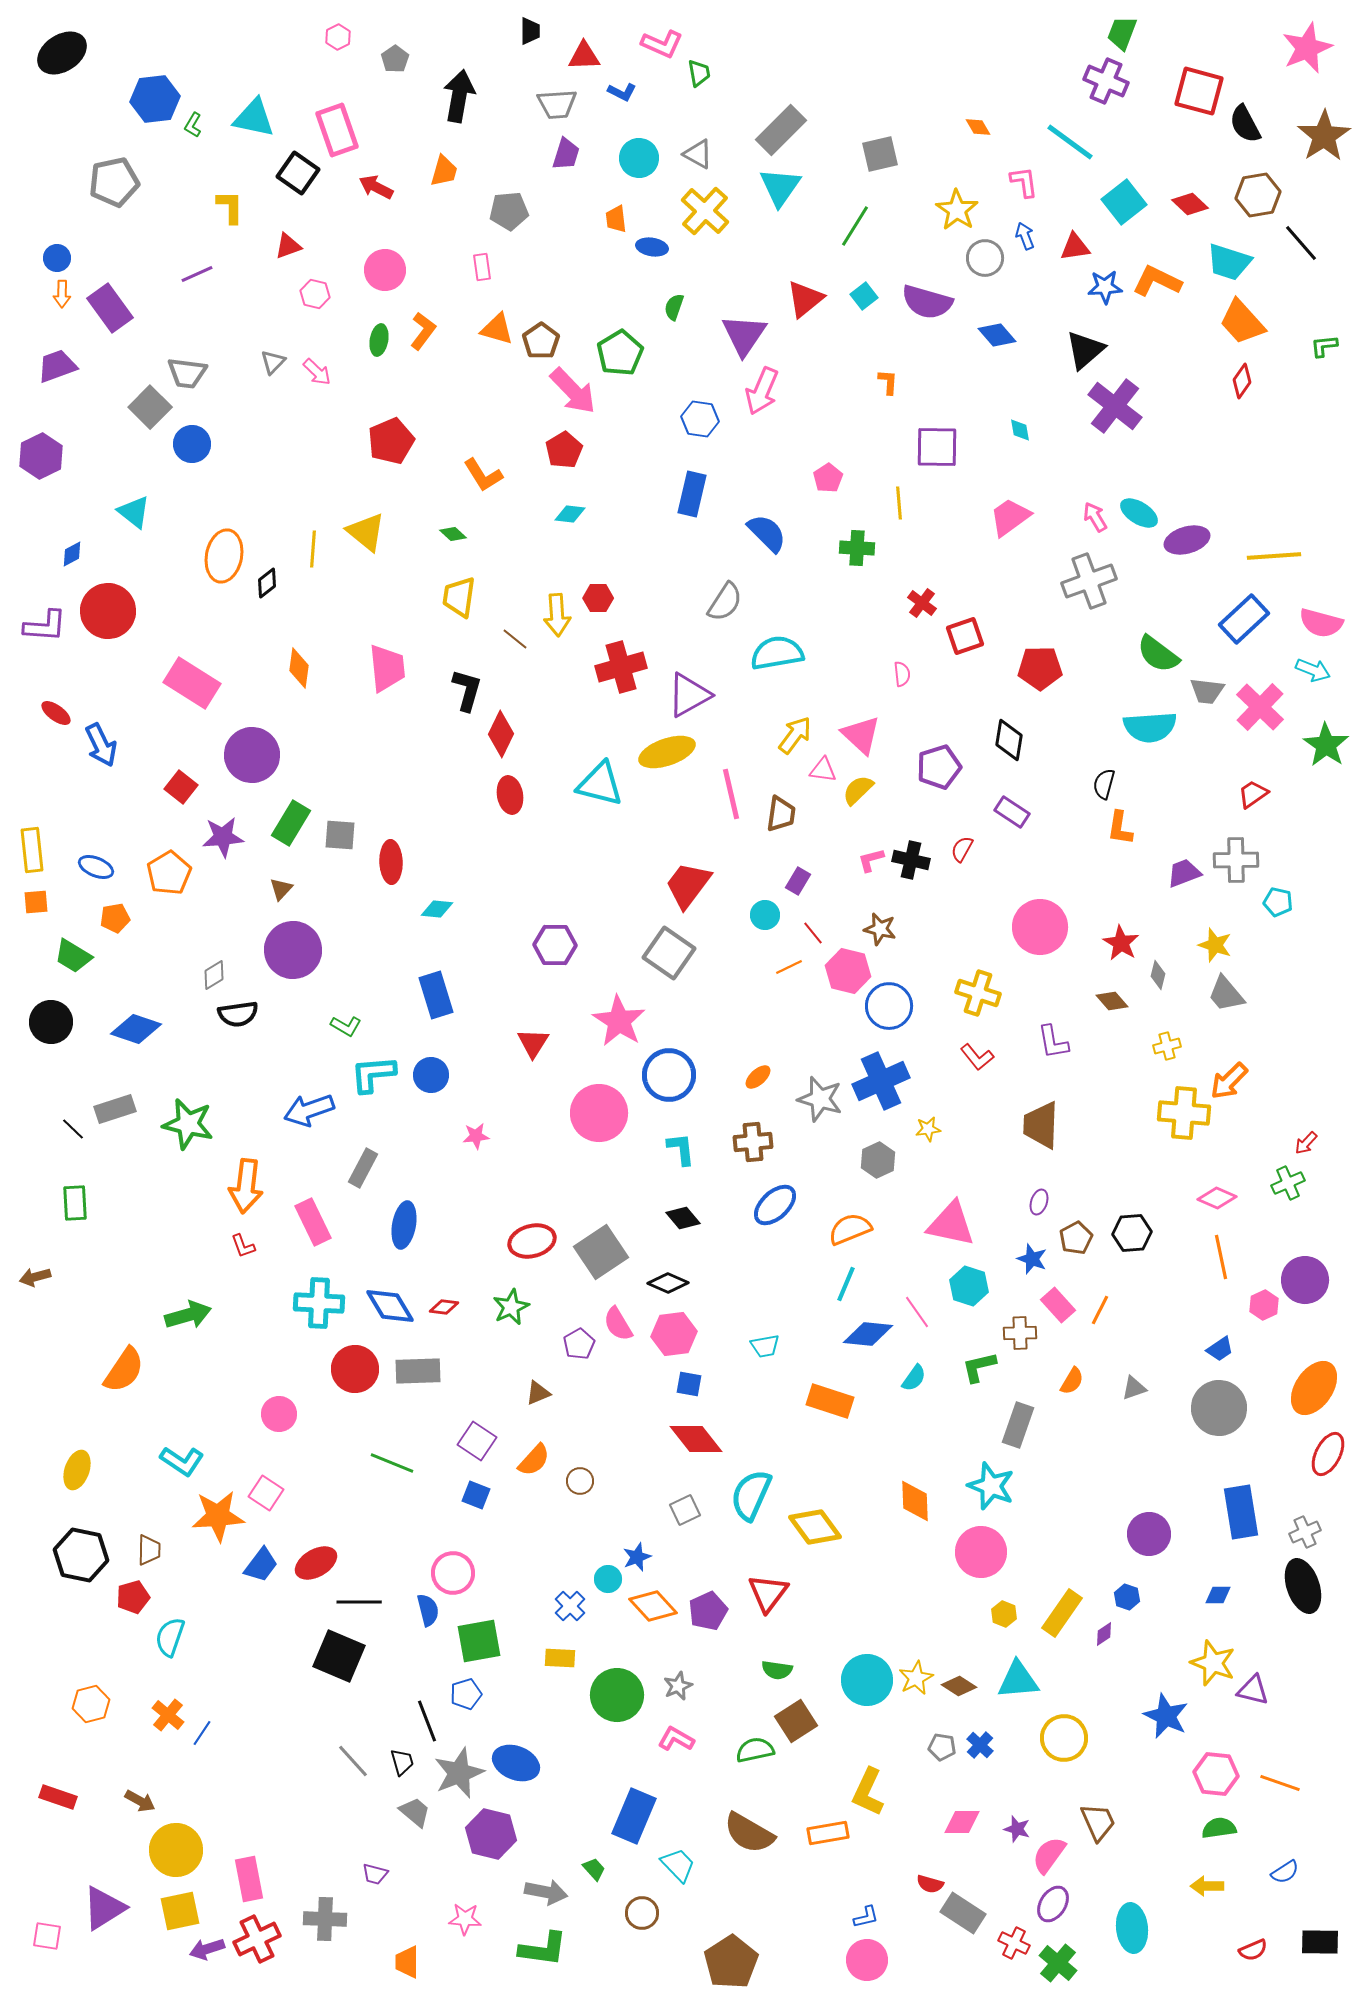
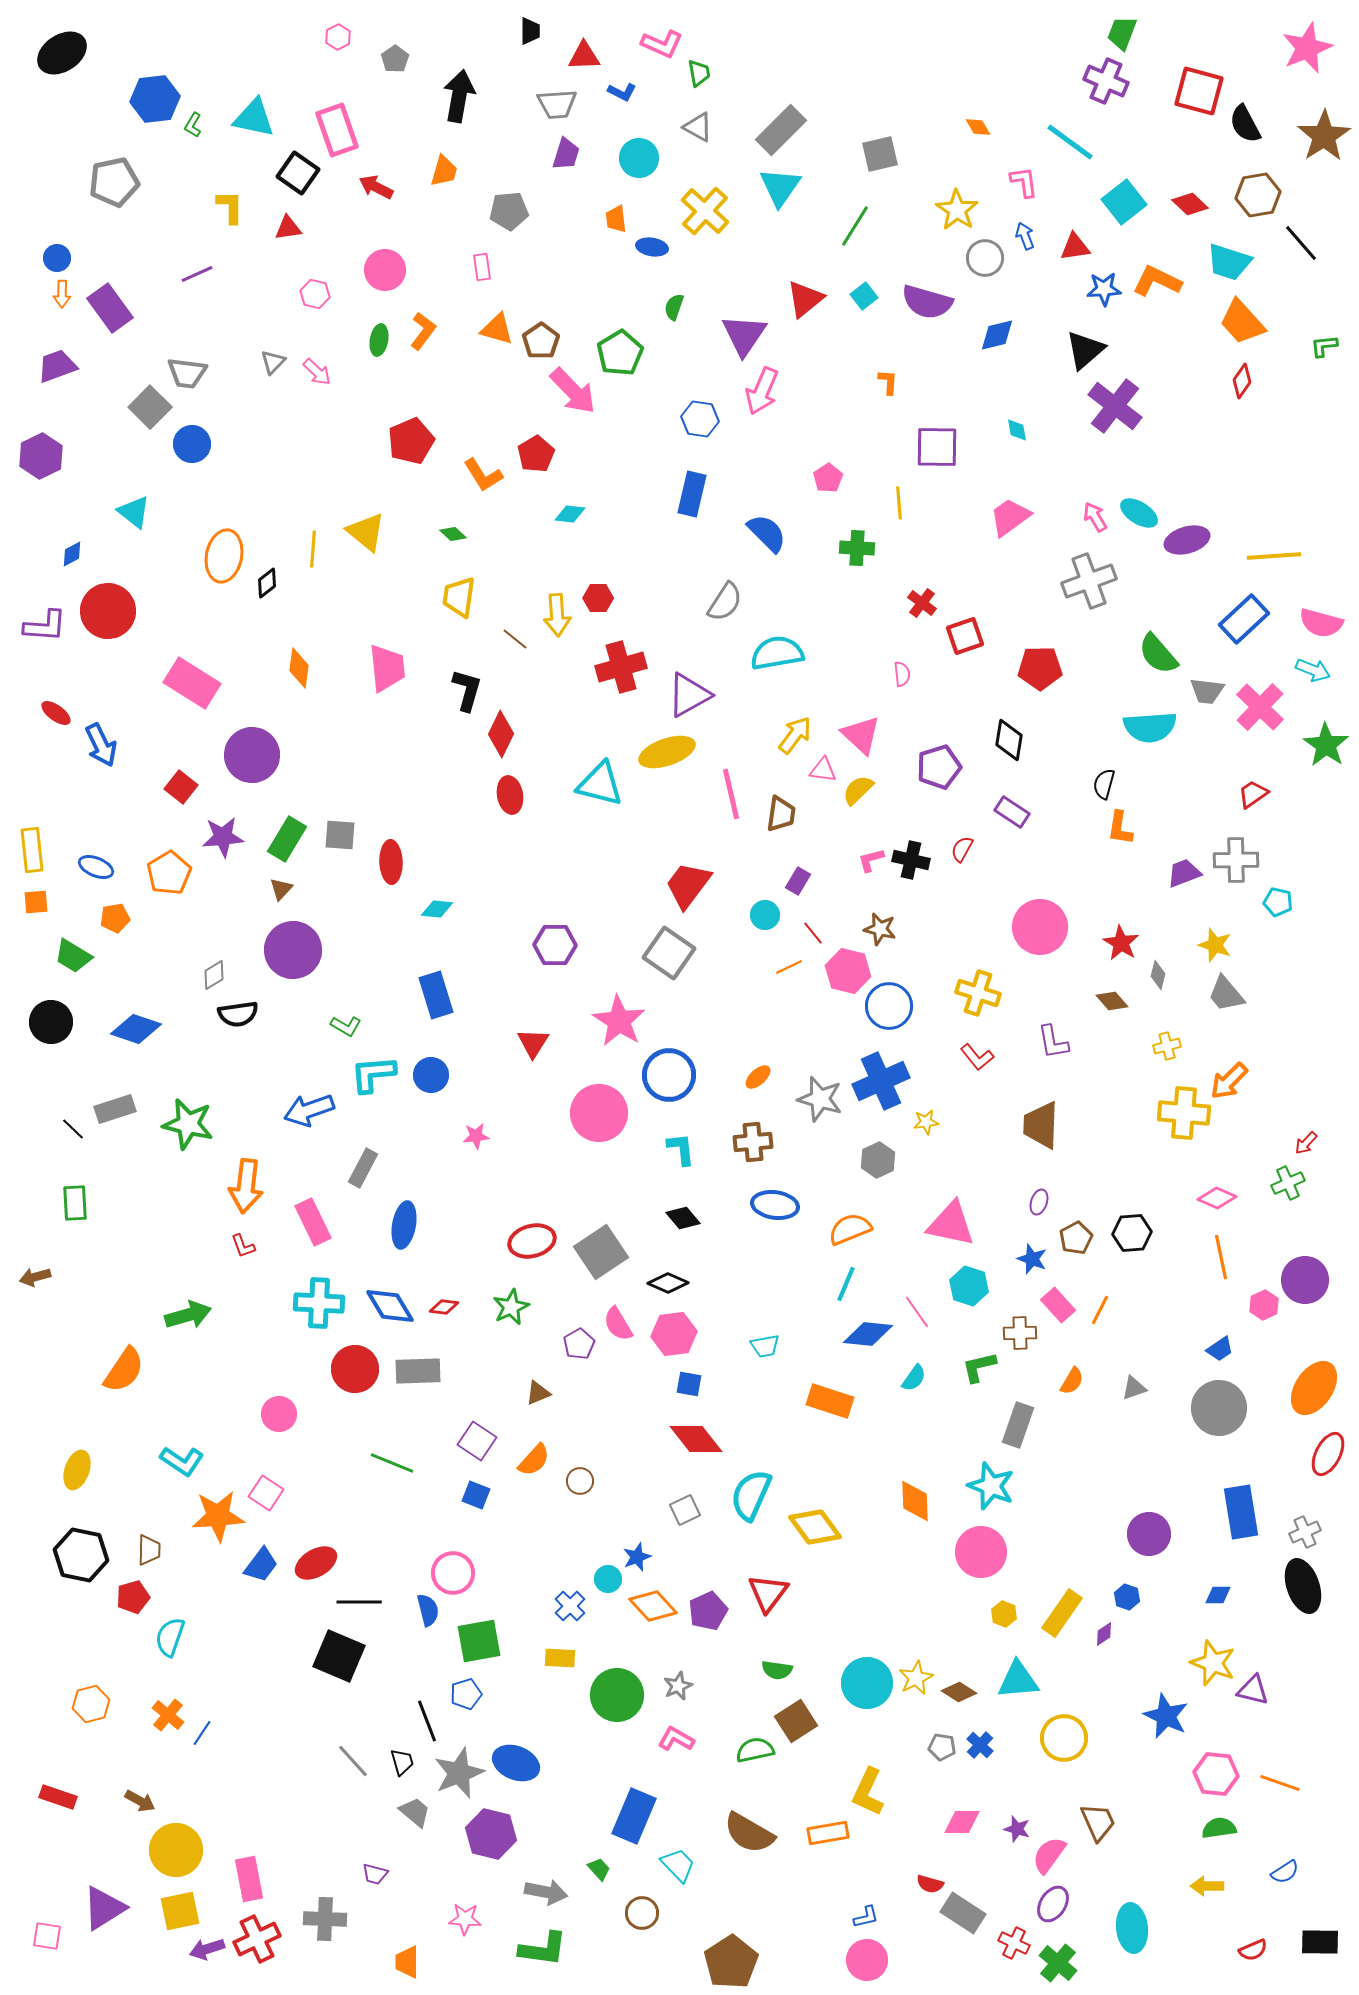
gray triangle at (698, 154): moved 27 px up
red triangle at (288, 246): moved 18 px up; rotated 12 degrees clockwise
blue star at (1105, 287): moved 1 px left, 2 px down
blue diamond at (997, 335): rotated 63 degrees counterclockwise
cyan diamond at (1020, 430): moved 3 px left
red pentagon at (391, 441): moved 20 px right
red pentagon at (564, 450): moved 28 px left, 4 px down
green semicircle at (1158, 654): rotated 12 degrees clockwise
green rectangle at (291, 823): moved 4 px left, 16 px down
yellow star at (928, 1129): moved 2 px left, 7 px up
blue ellipse at (775, 1205): rotated 51 degrees clockwise
cyan circle at (867, 1680): moved 3 px down
brown diamond at (959, 1686): moved 6 px down
green trapezoid at (594, 1869): moved 5 px right
